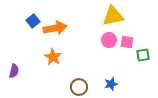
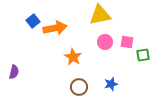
yellow triangle: moved 13 px left, 1 px up
pink circle: moved 4 px left, 2 px down
orange star: moved 20 px right
purple semicircle: moved 1 px down
